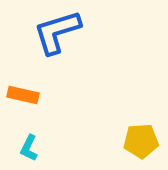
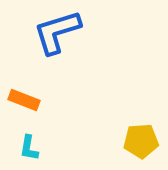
orange rectangle: moved 1 px right, 5 px down; rotated 8 degrees clockwise
cyan L-shape: rotated 16 degrees counterclockwise
